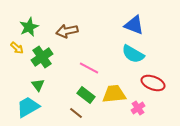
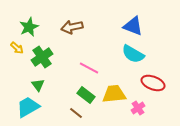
blue triangle: moved 1 px left, 1 px down
brown arrow: moved 5 px right, 4 px up
